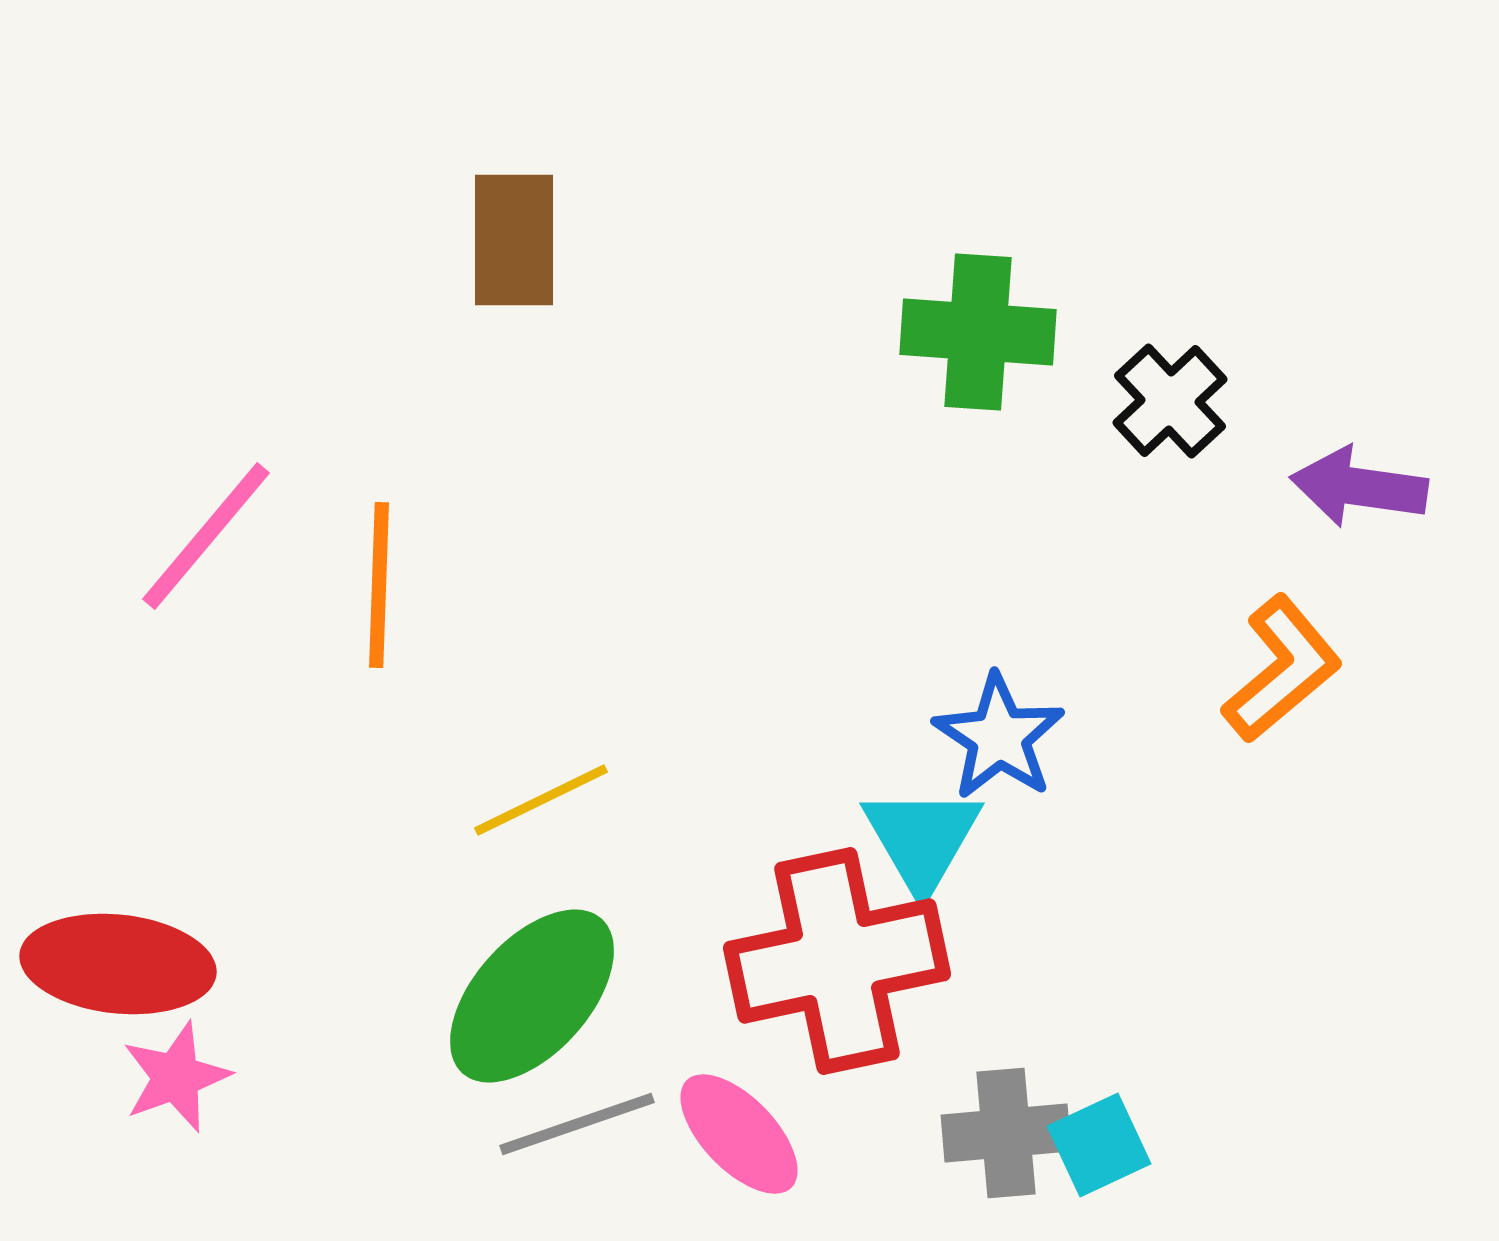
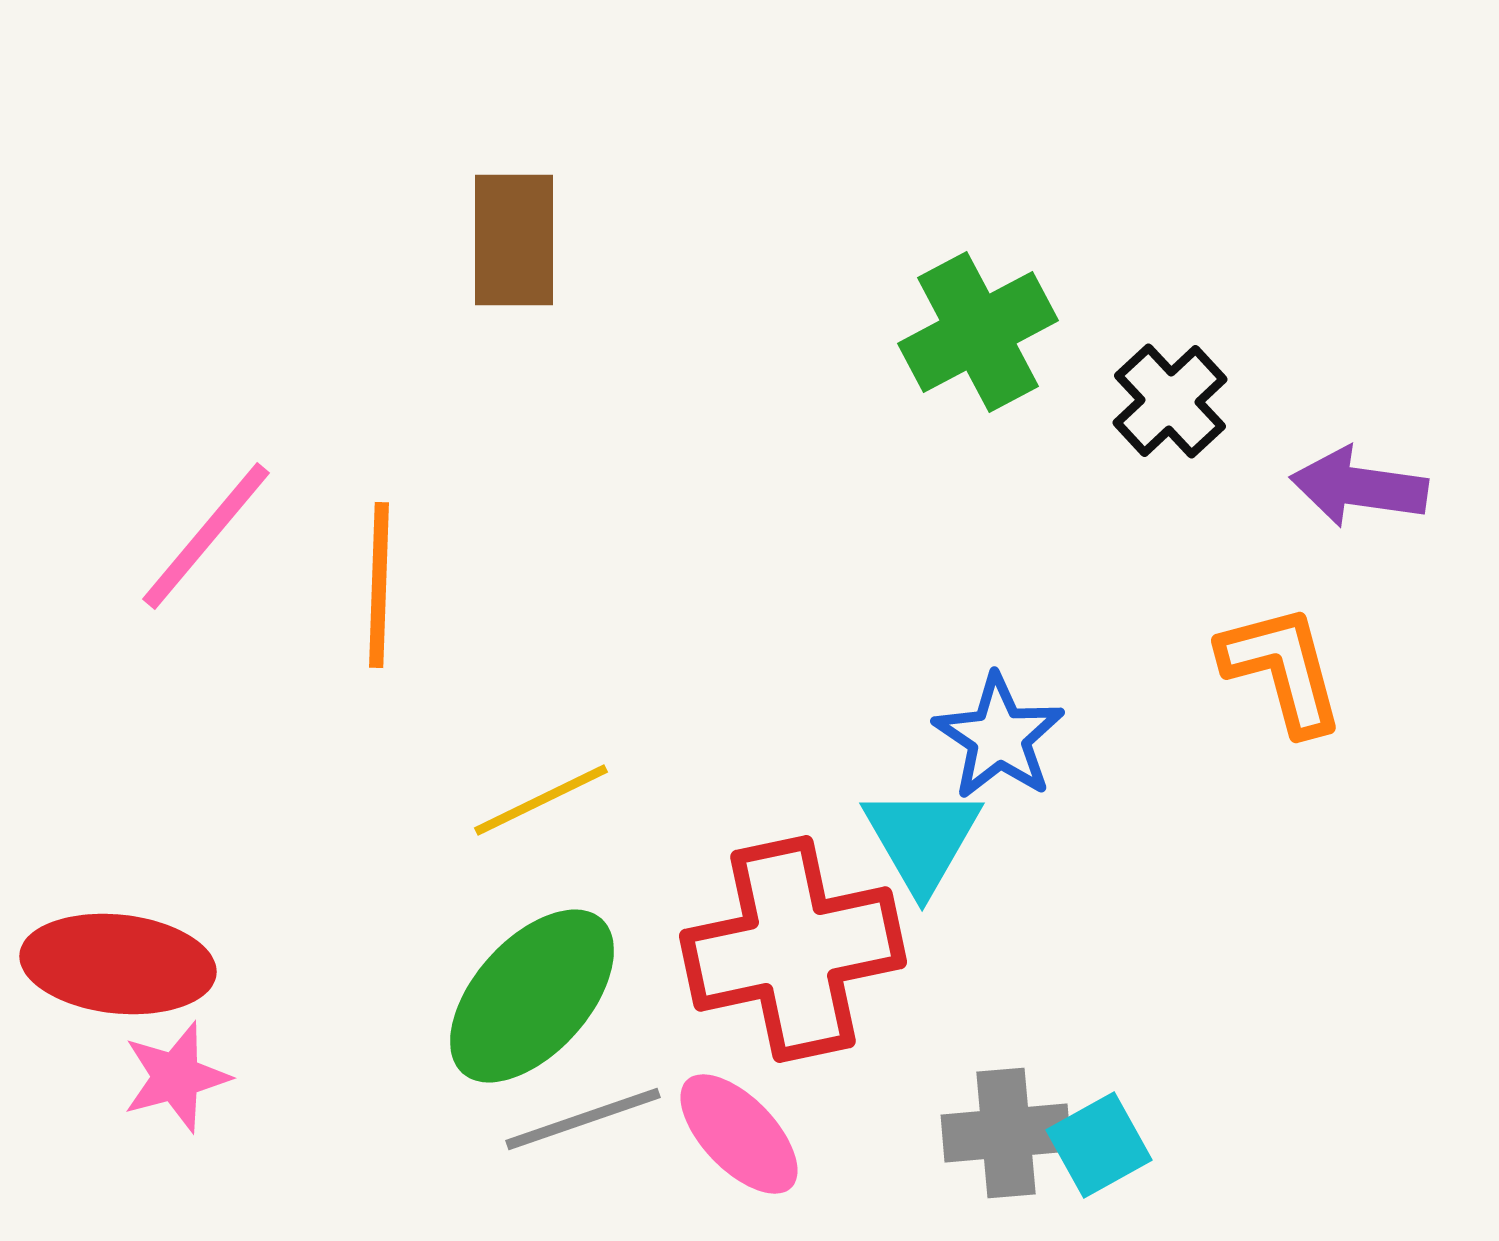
green cross: rotated 32 degrees counterclockwise
orange L-shape: rotated 65 degrees counterclockwise
red cross: moved 44 px left, 12 px up
pink star: rotated 5 degrees clockwise
gray line: moved 6 px right, 5 px up
cyan square: rotated 4 degrees counterclockwise
